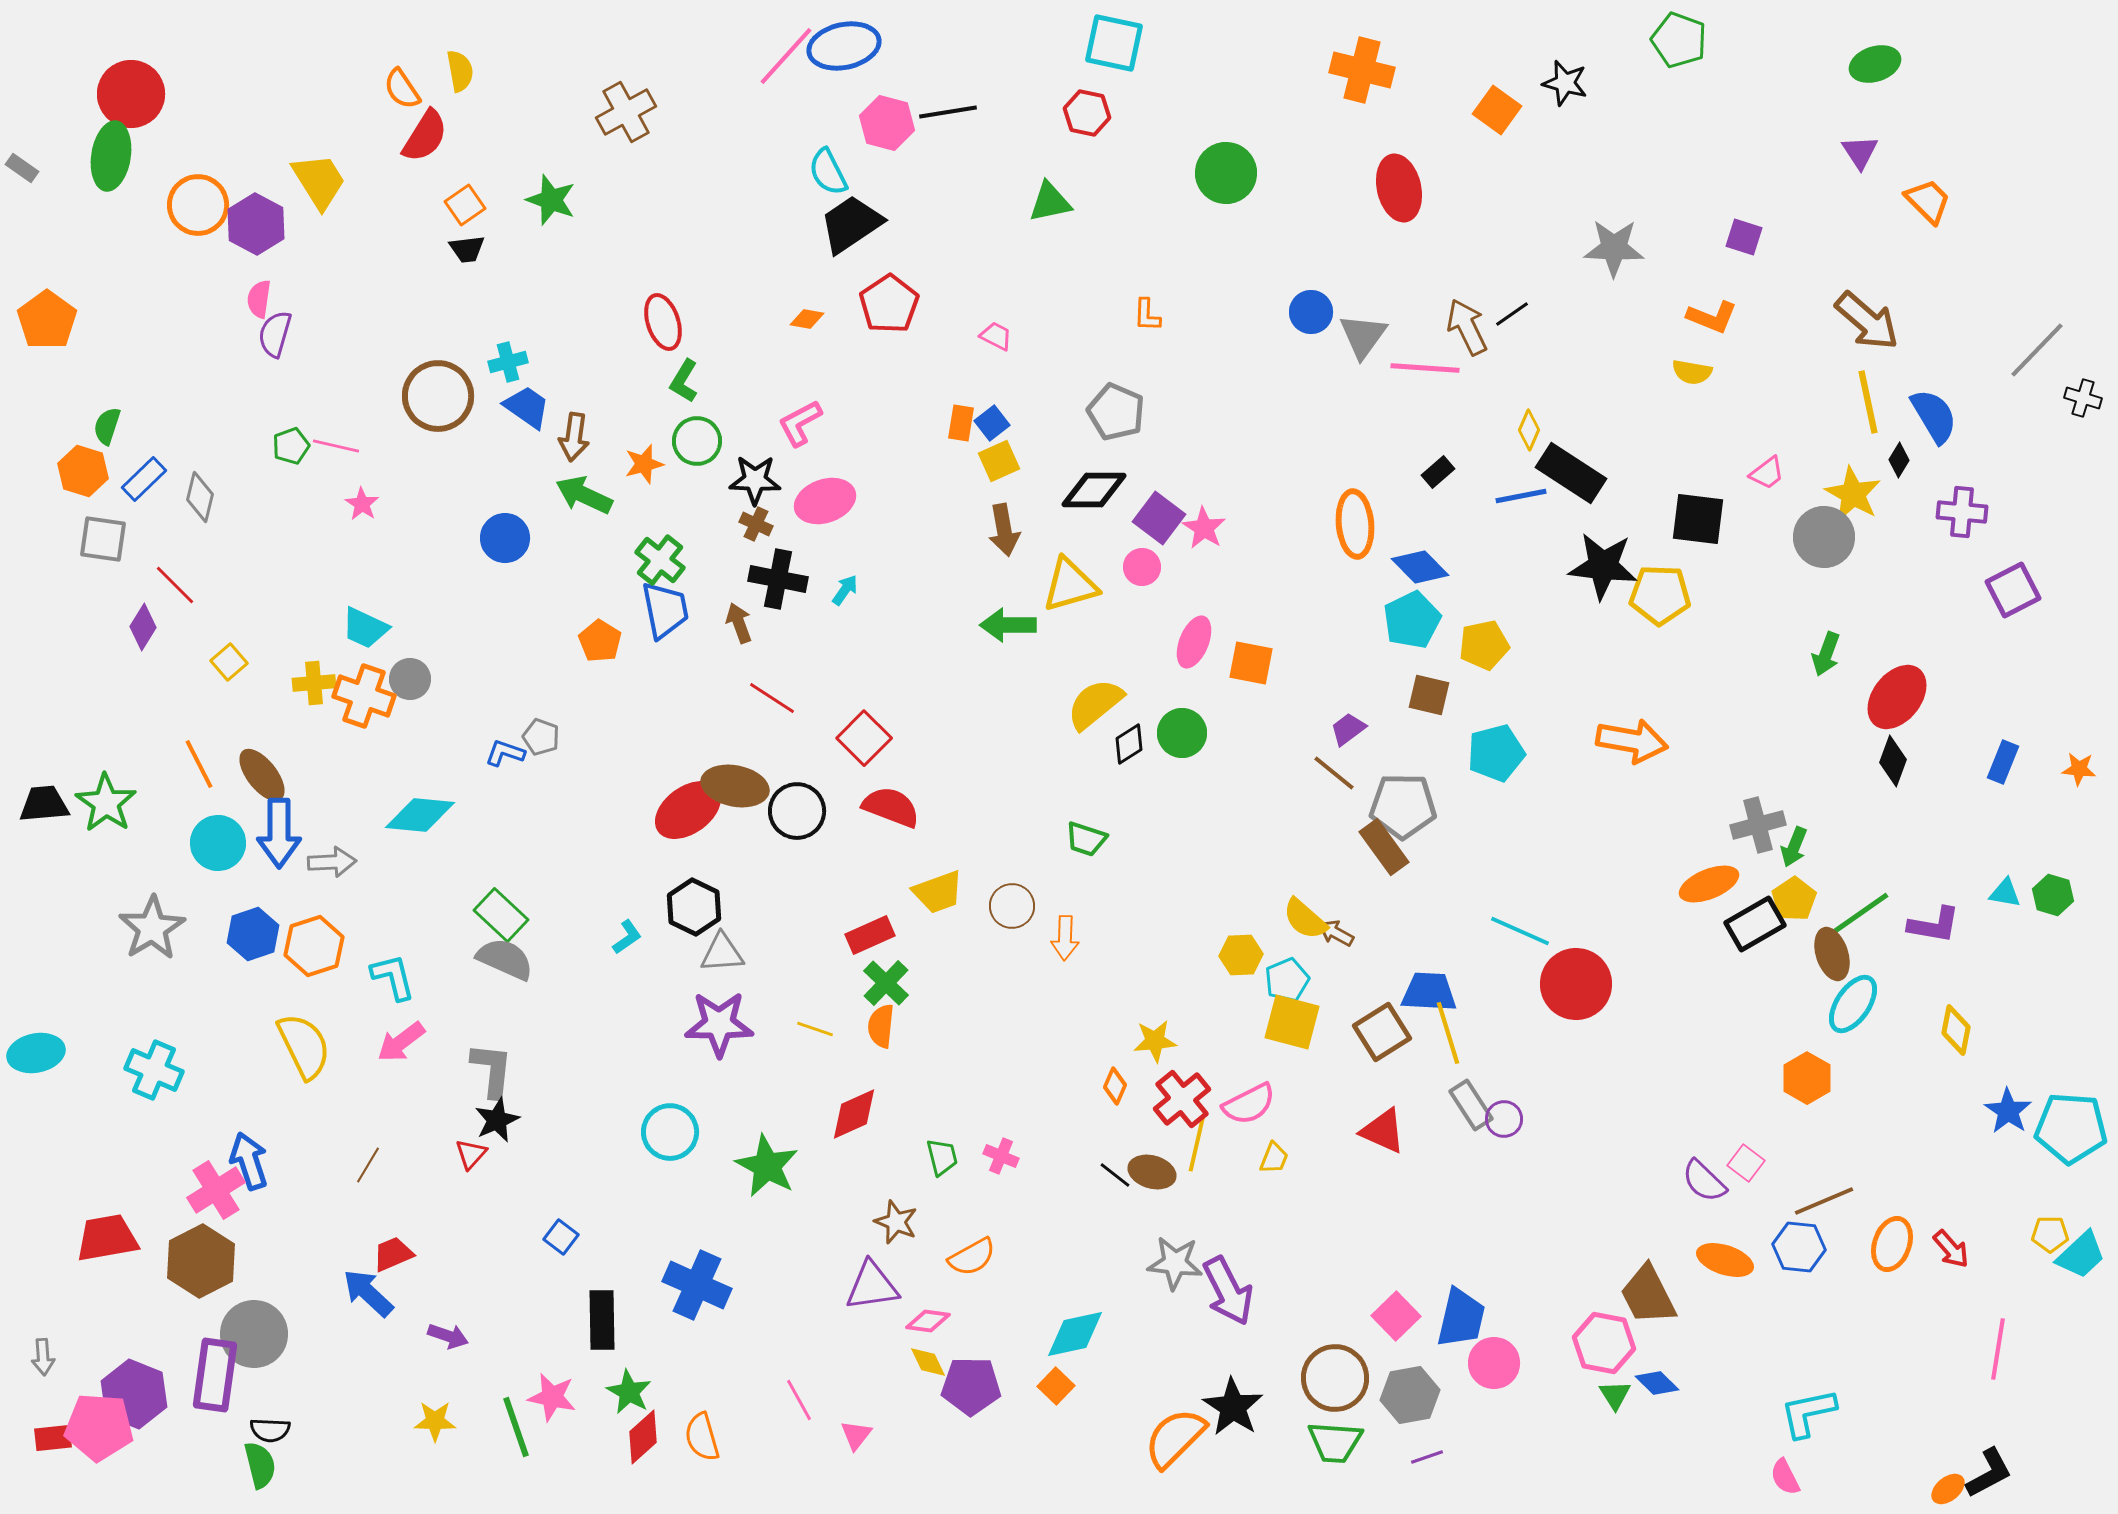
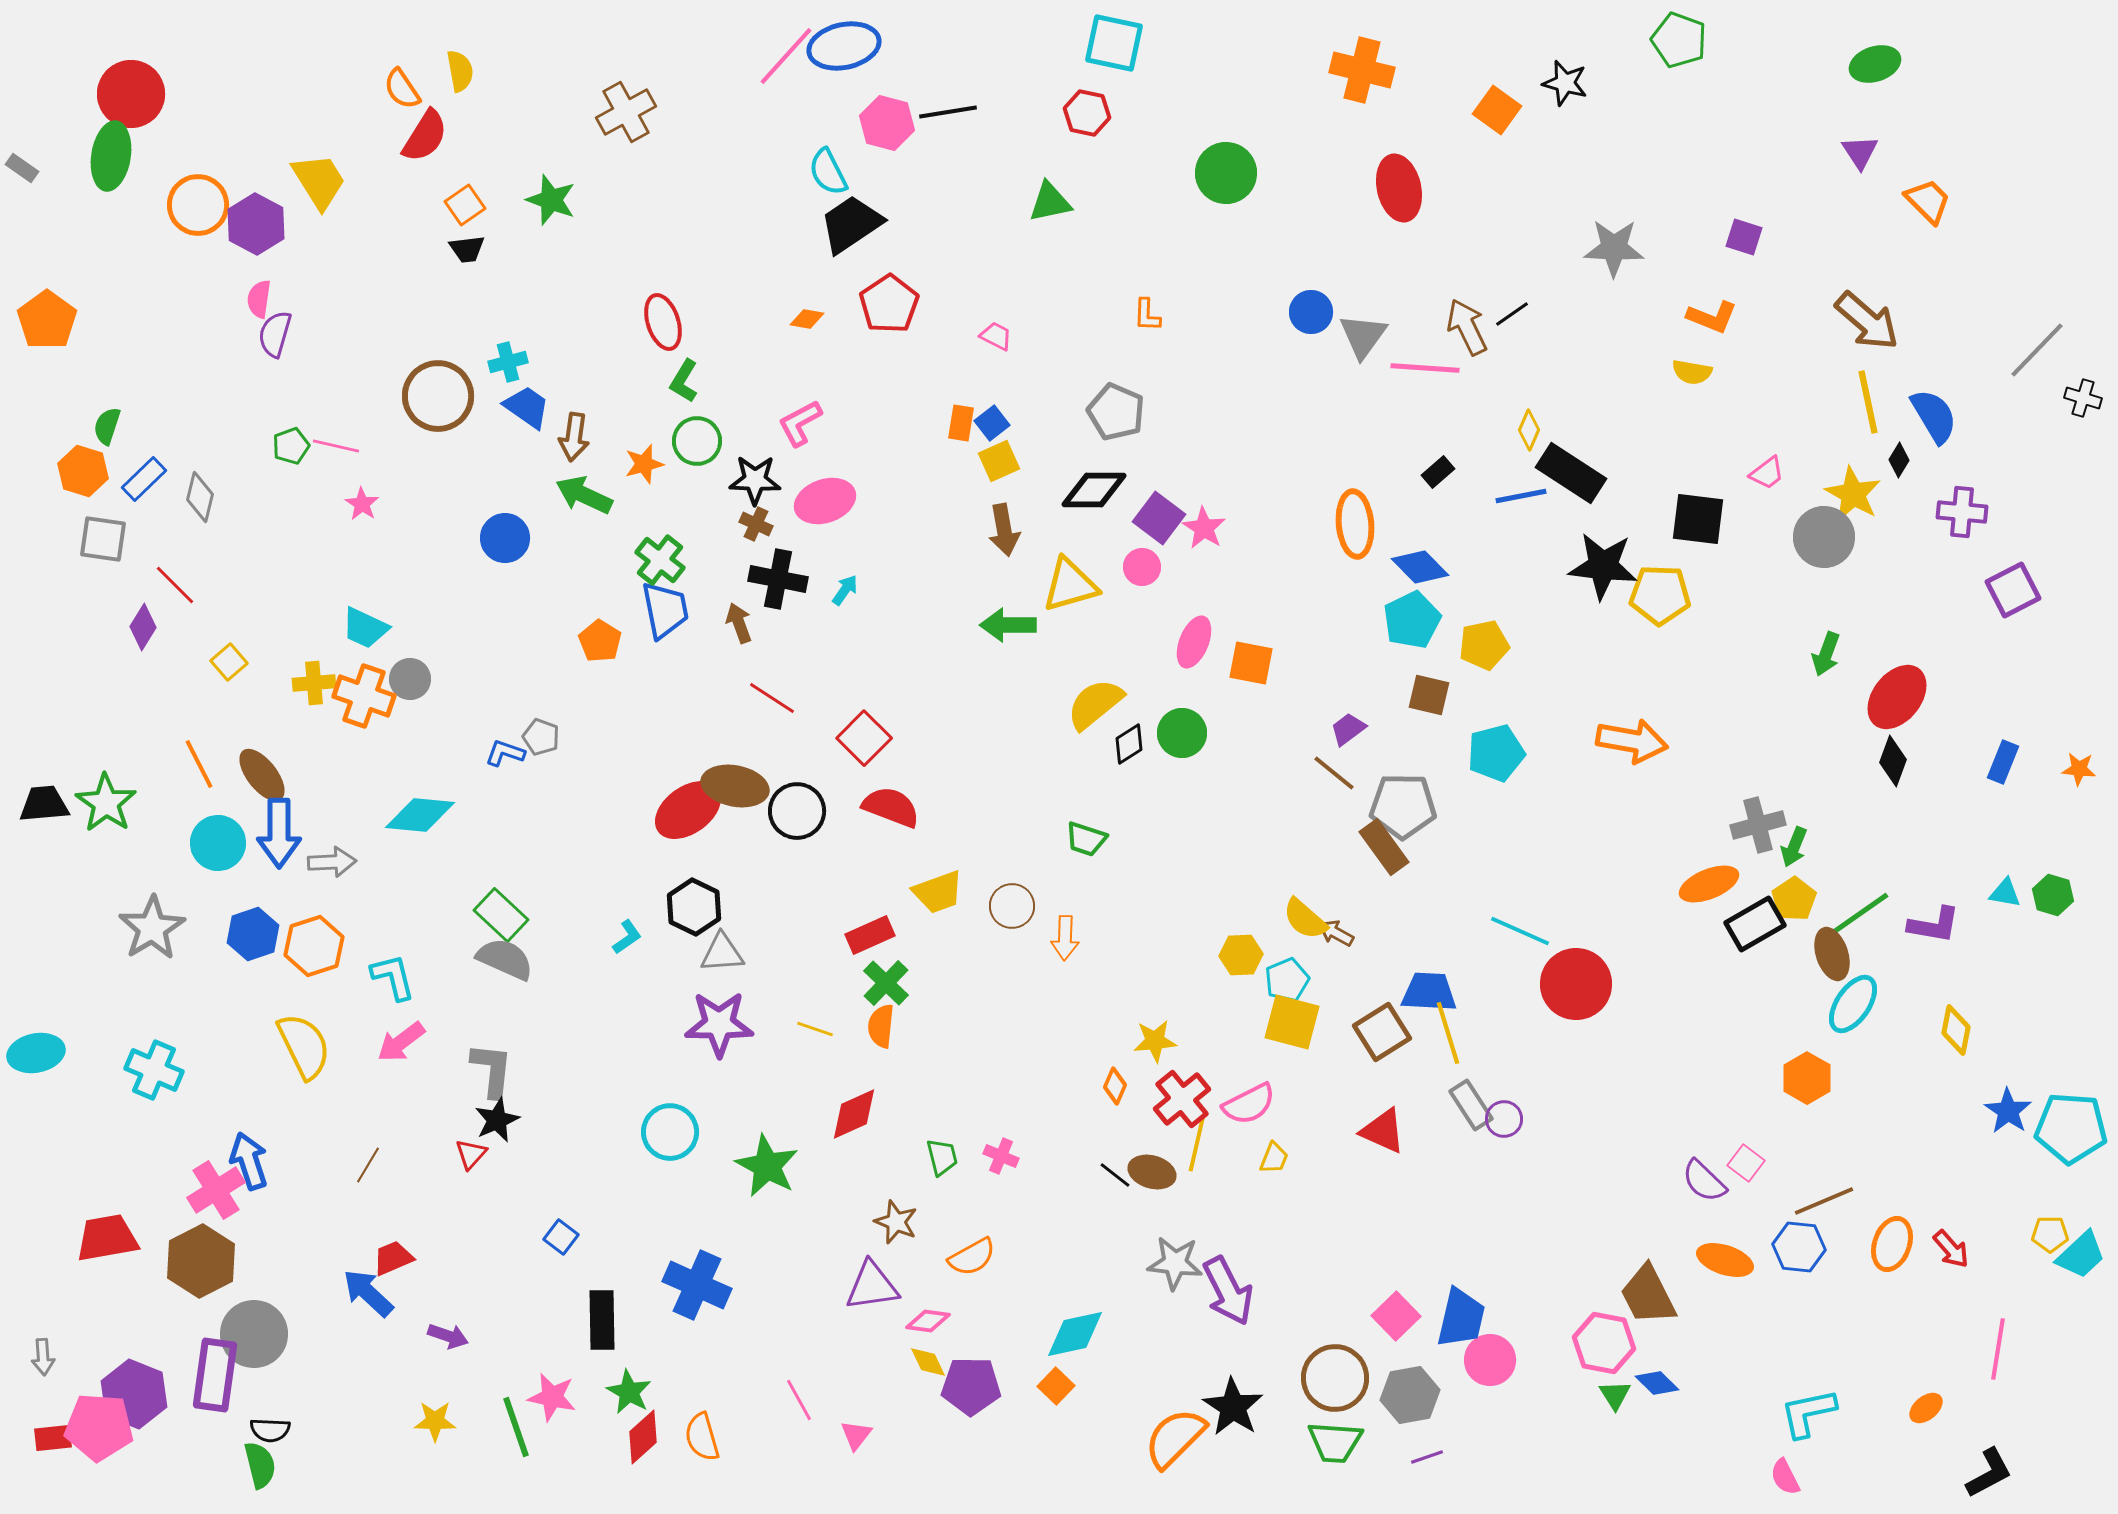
red trapezoid at (393, 1254): moved 4 px down
pink circle at (1494, 1363): moved 4 px left, 3 px up
orange ellipse at (1948, 1489): moved 22 px left, 81 px up
